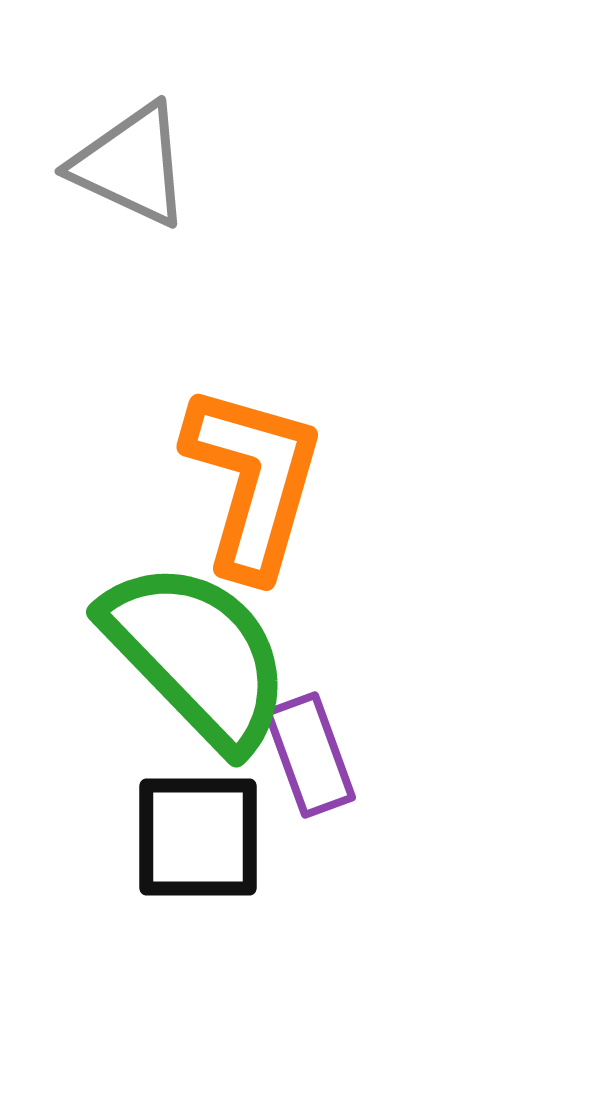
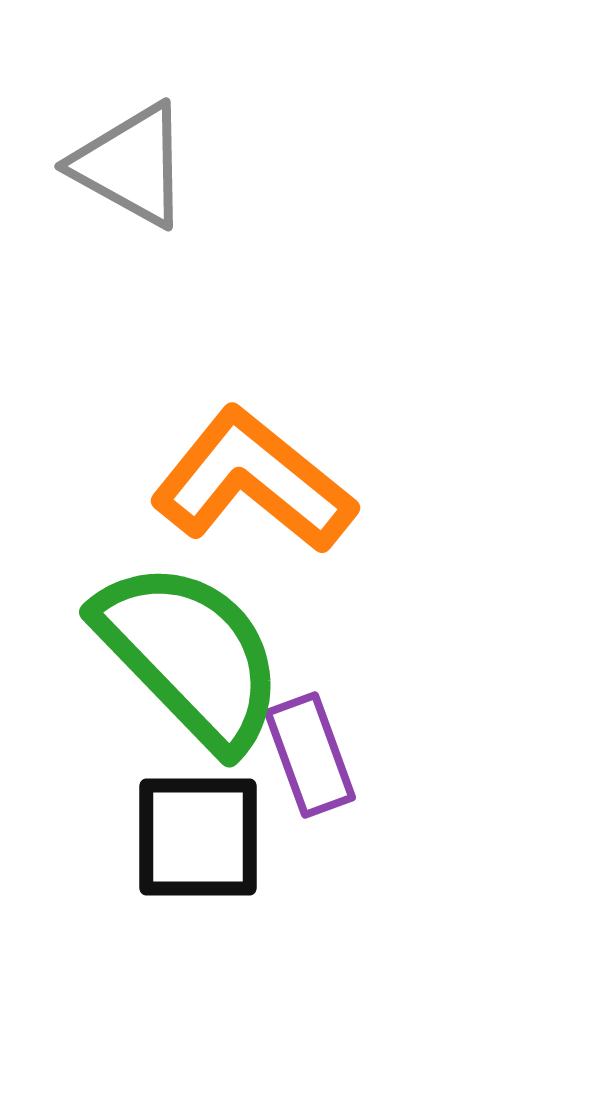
gray triangle: rotated 4 degrees clockwise
orange L-shape: rotated 67 degrees counterclockwise
green semicircle: moved 7 px left
